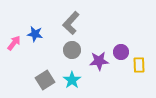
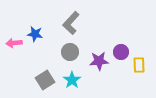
pink arrow: rotated 133 degrees counterclockwise
gray circle: moved 2 px left, 2 px down
